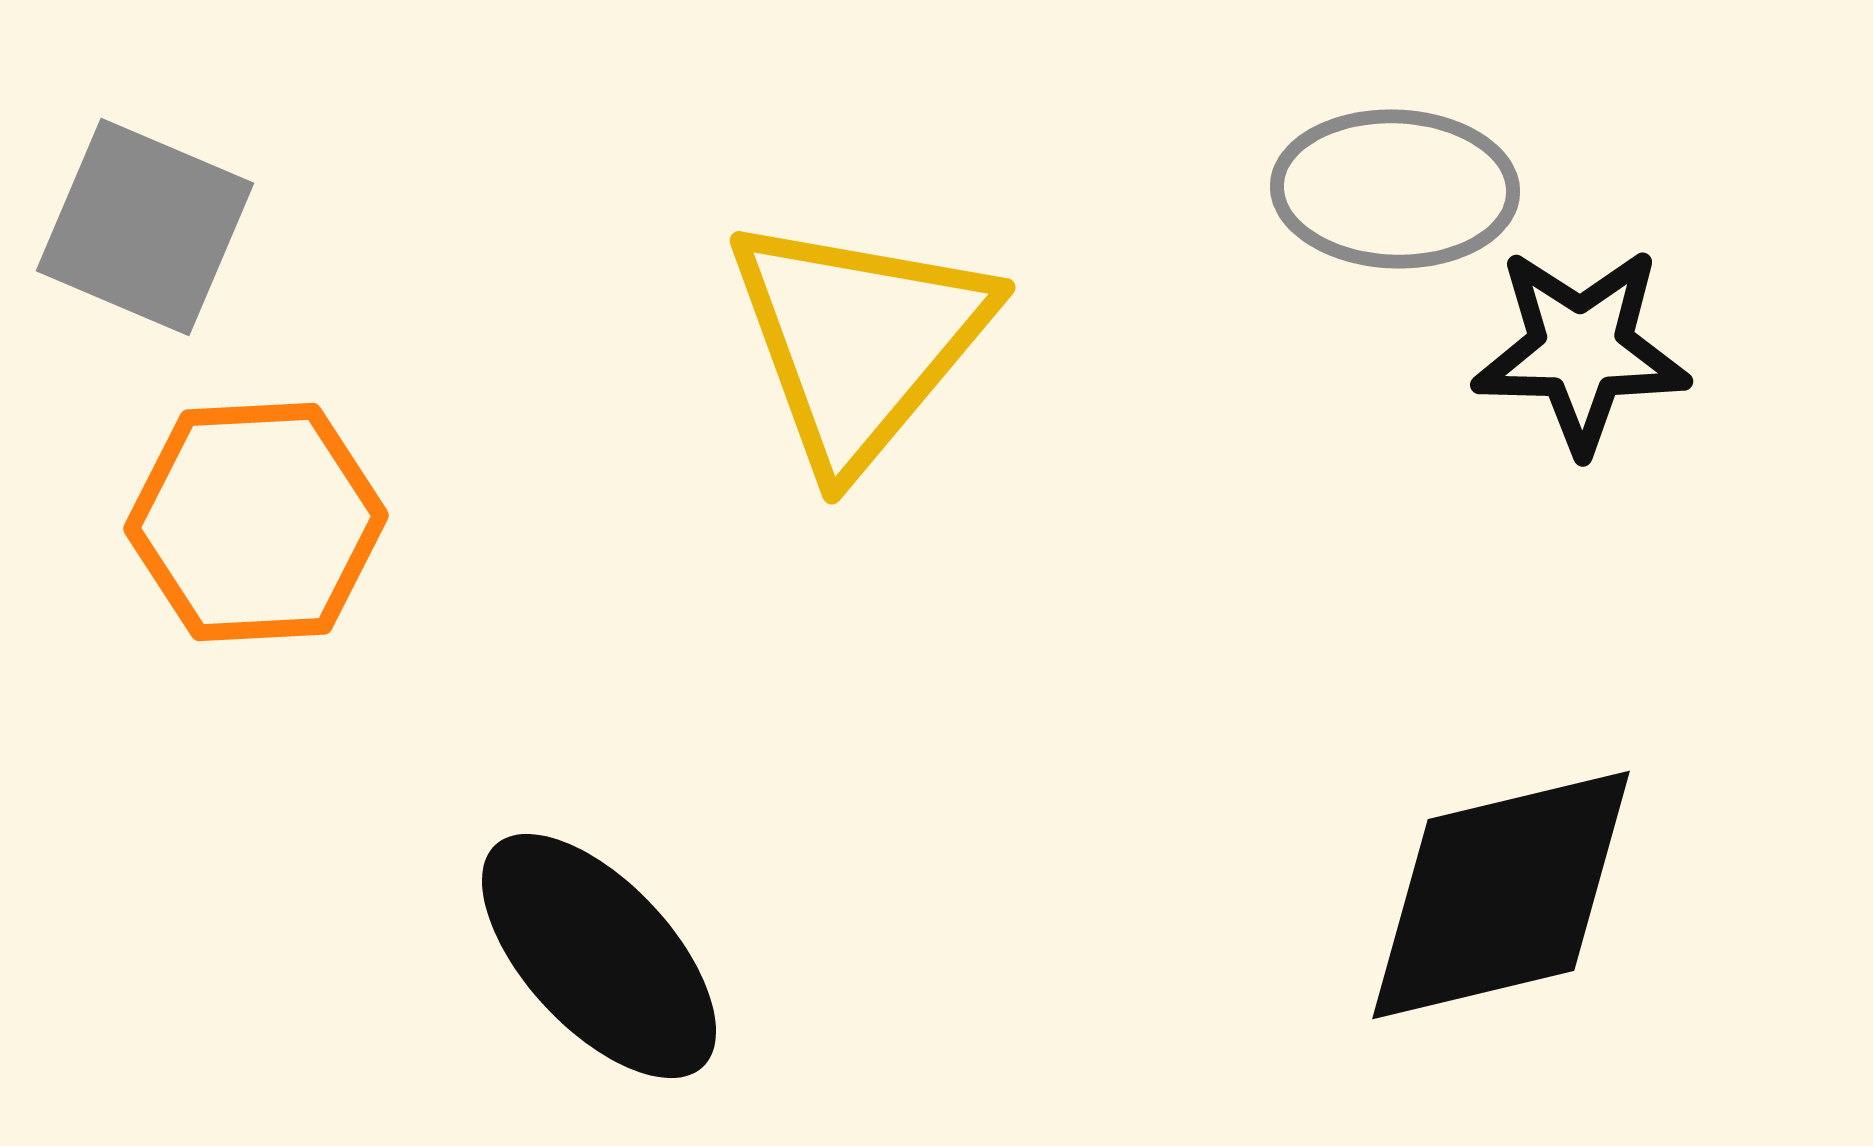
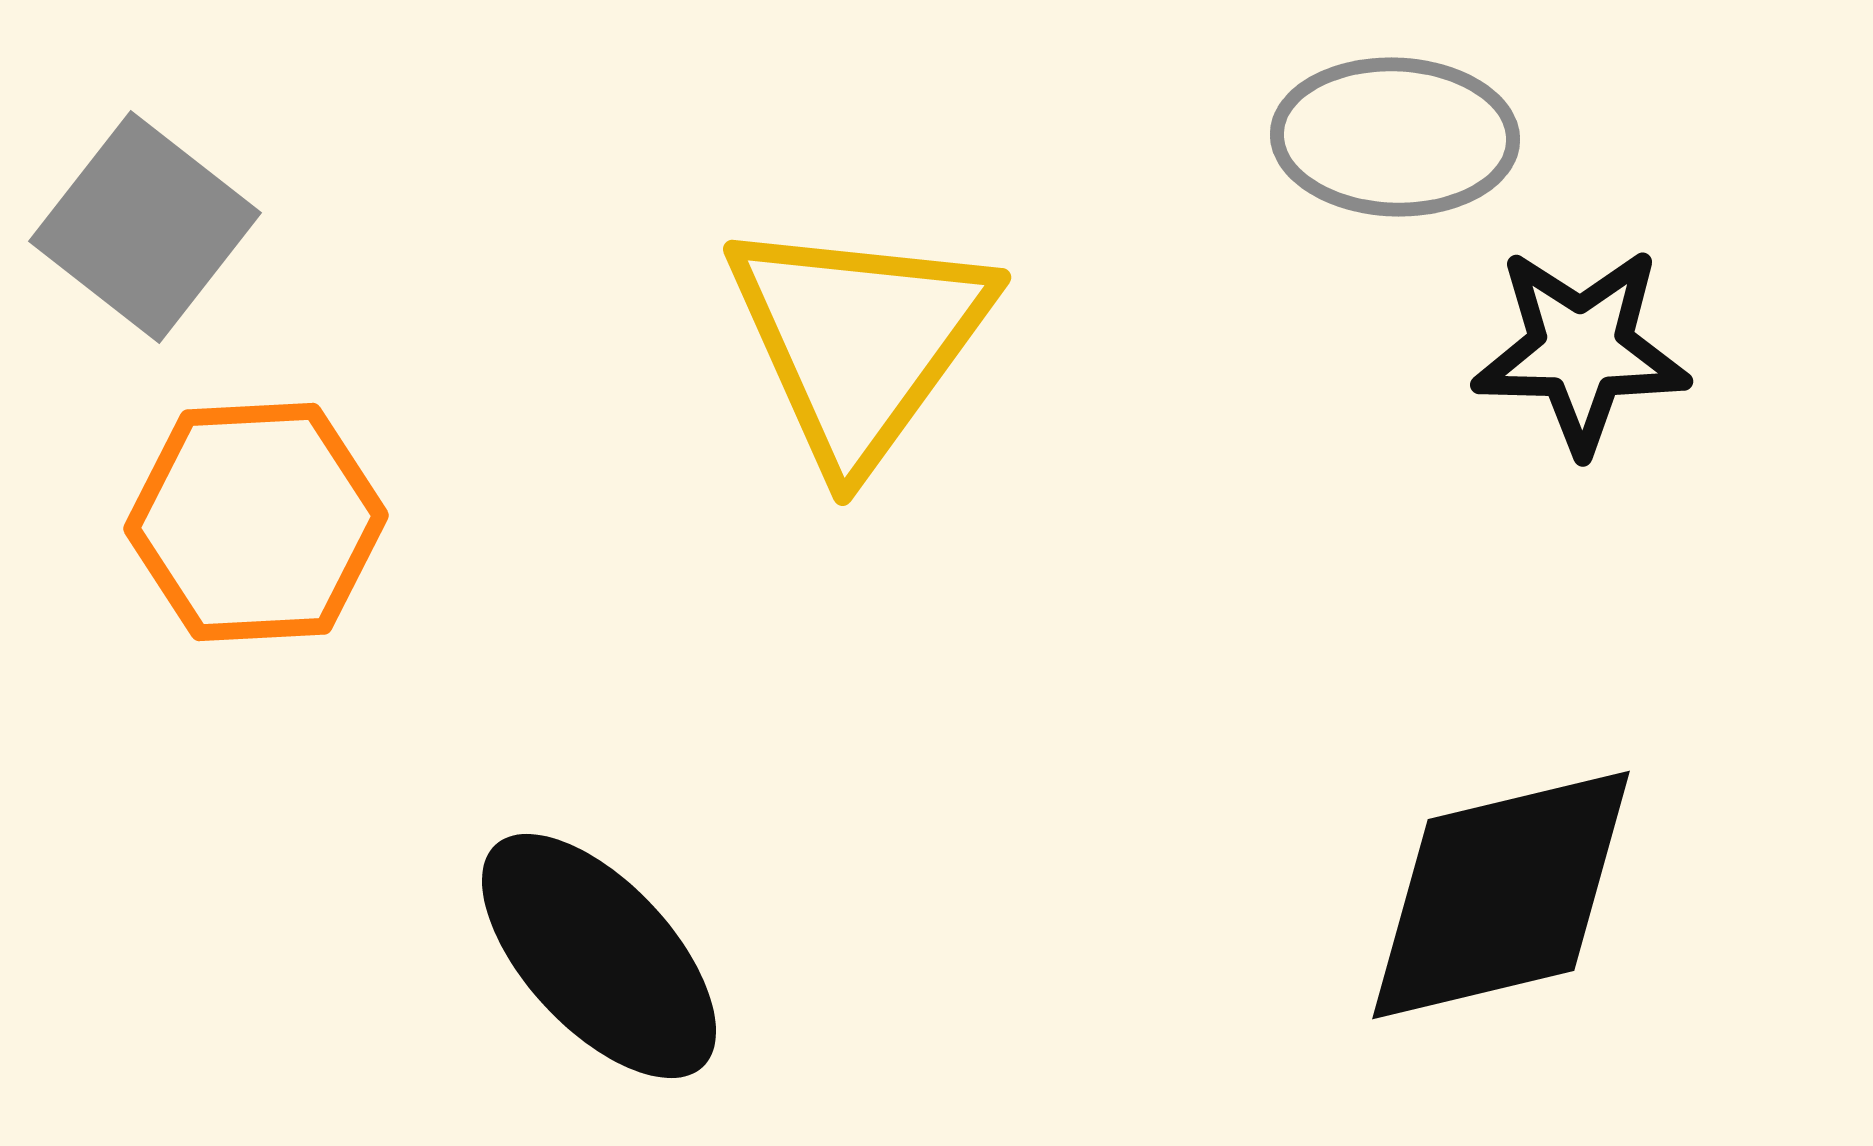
gray ellipse: moved 52 px up
gray square: rotated 15 degrees clockwise
yellow triangle: rotated 4 degrees counterclockwise
